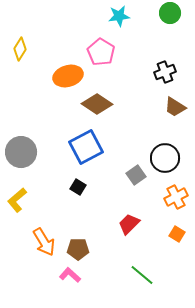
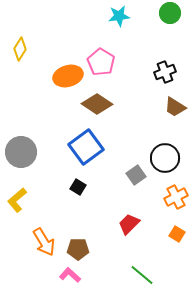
pink pentagon: moved 10 px down
blue square: rotated 8 degrees counterclockwise
